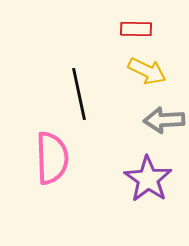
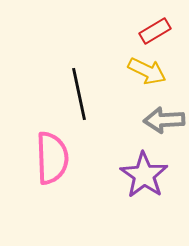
red rectangle: moved 19 px right, 2 px down; rotated 32 degrees counterclockwise
purple star: moved 4 px left, 4 px up
